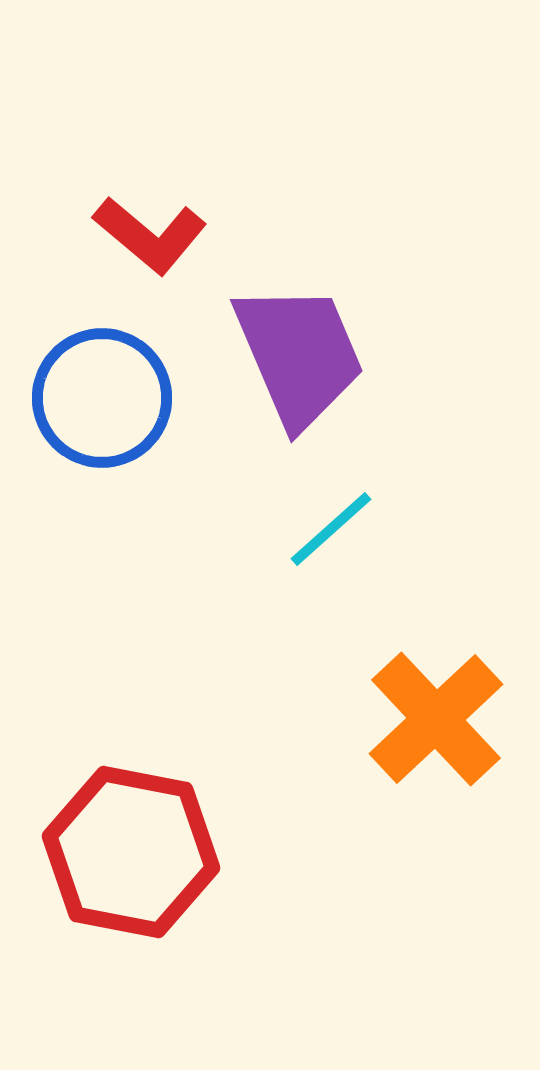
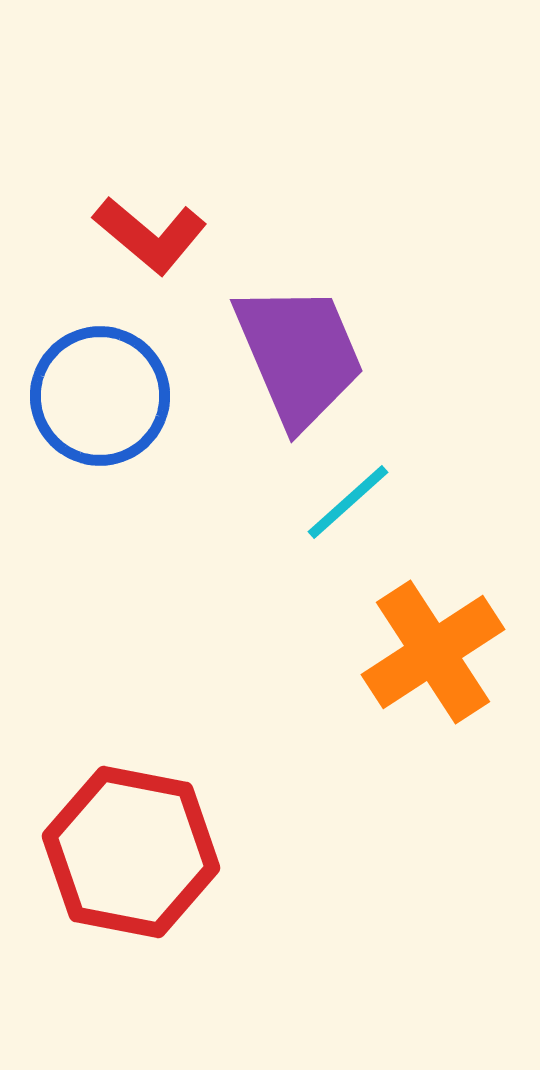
blue circle: moved 2 px left, 2 px up
cyan line: moved 17 px right, 27 px up
orange cross: moved 3 px left, 67 px up; rotated 10 degrees clockwise
